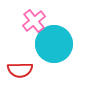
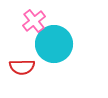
red semicircle: moved 2 px right, 3 px up
